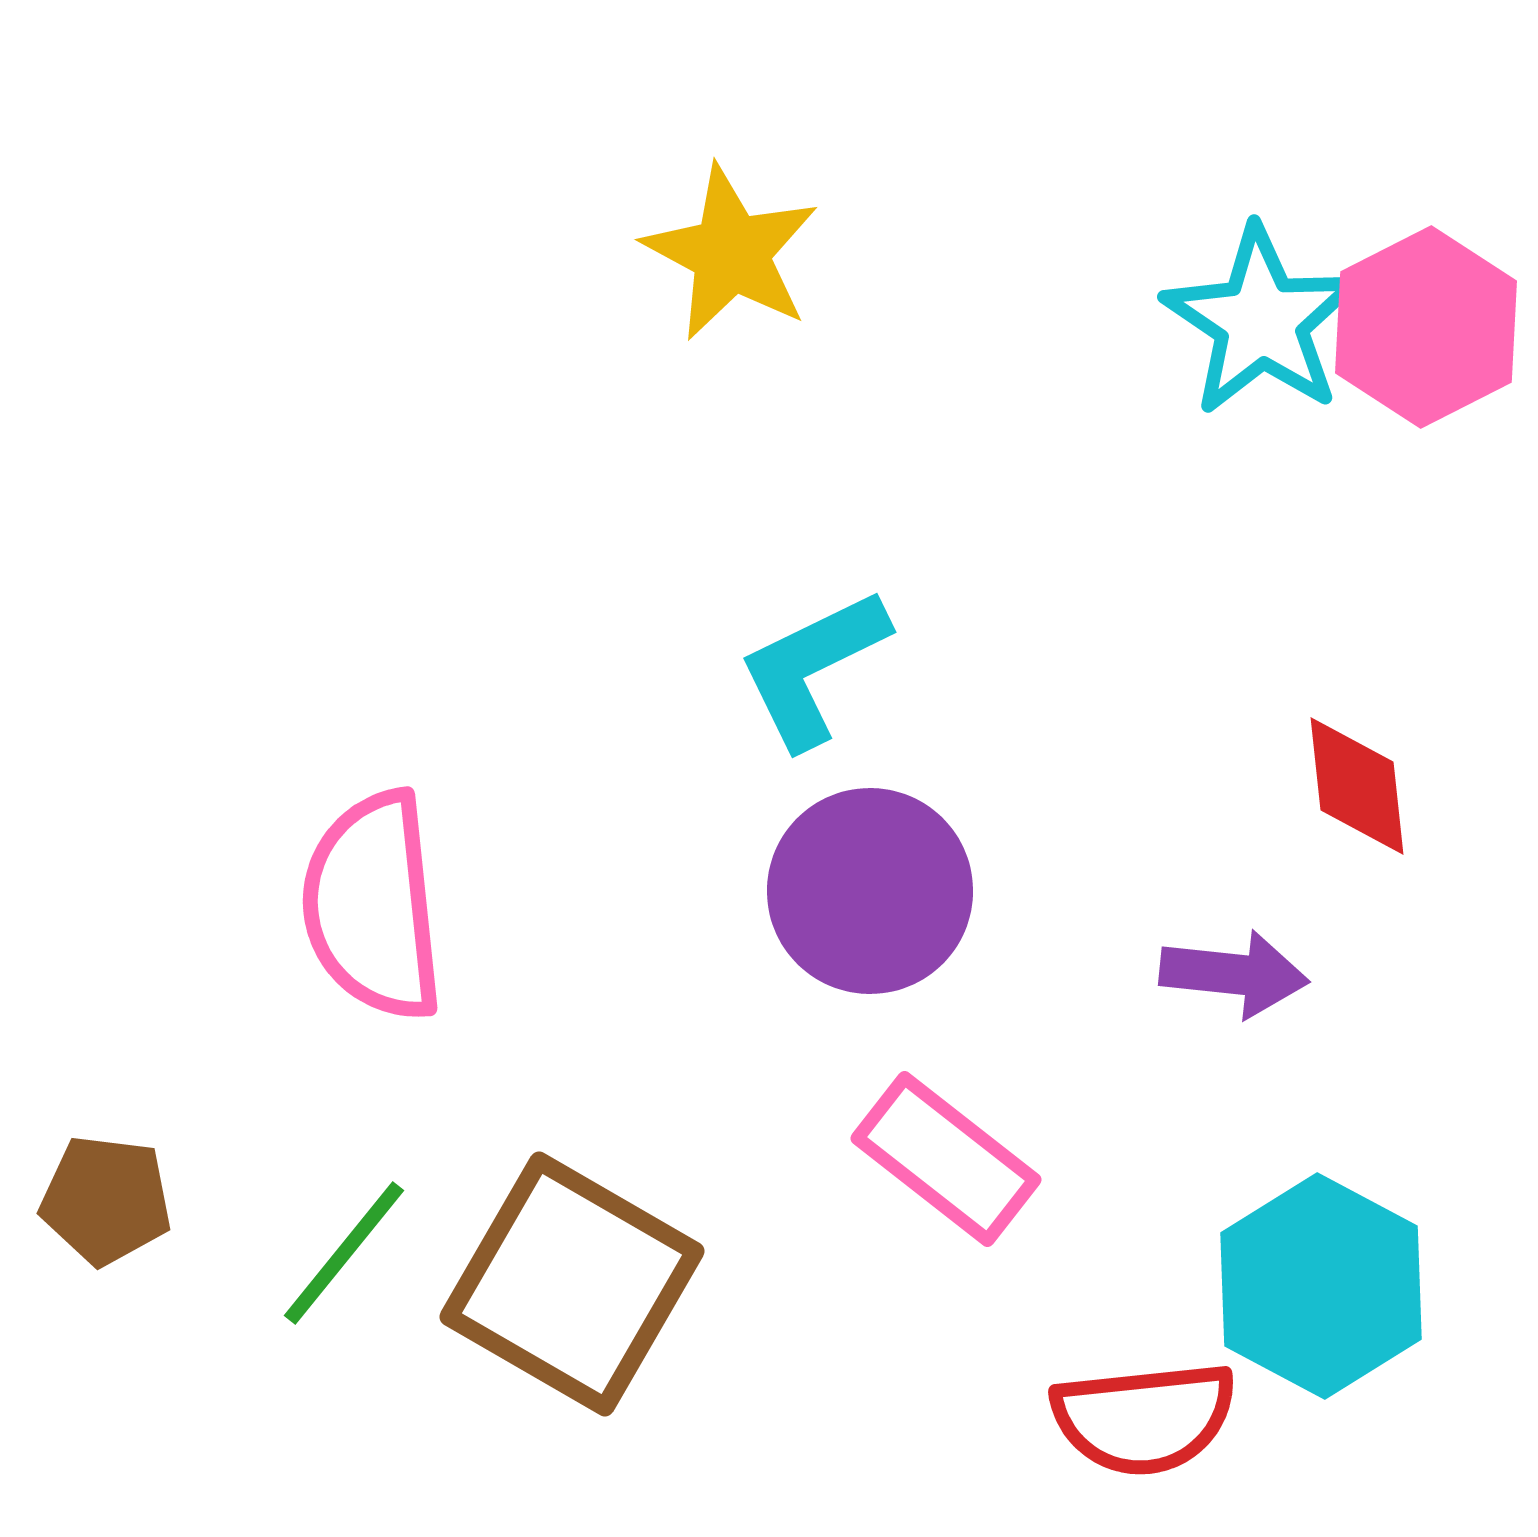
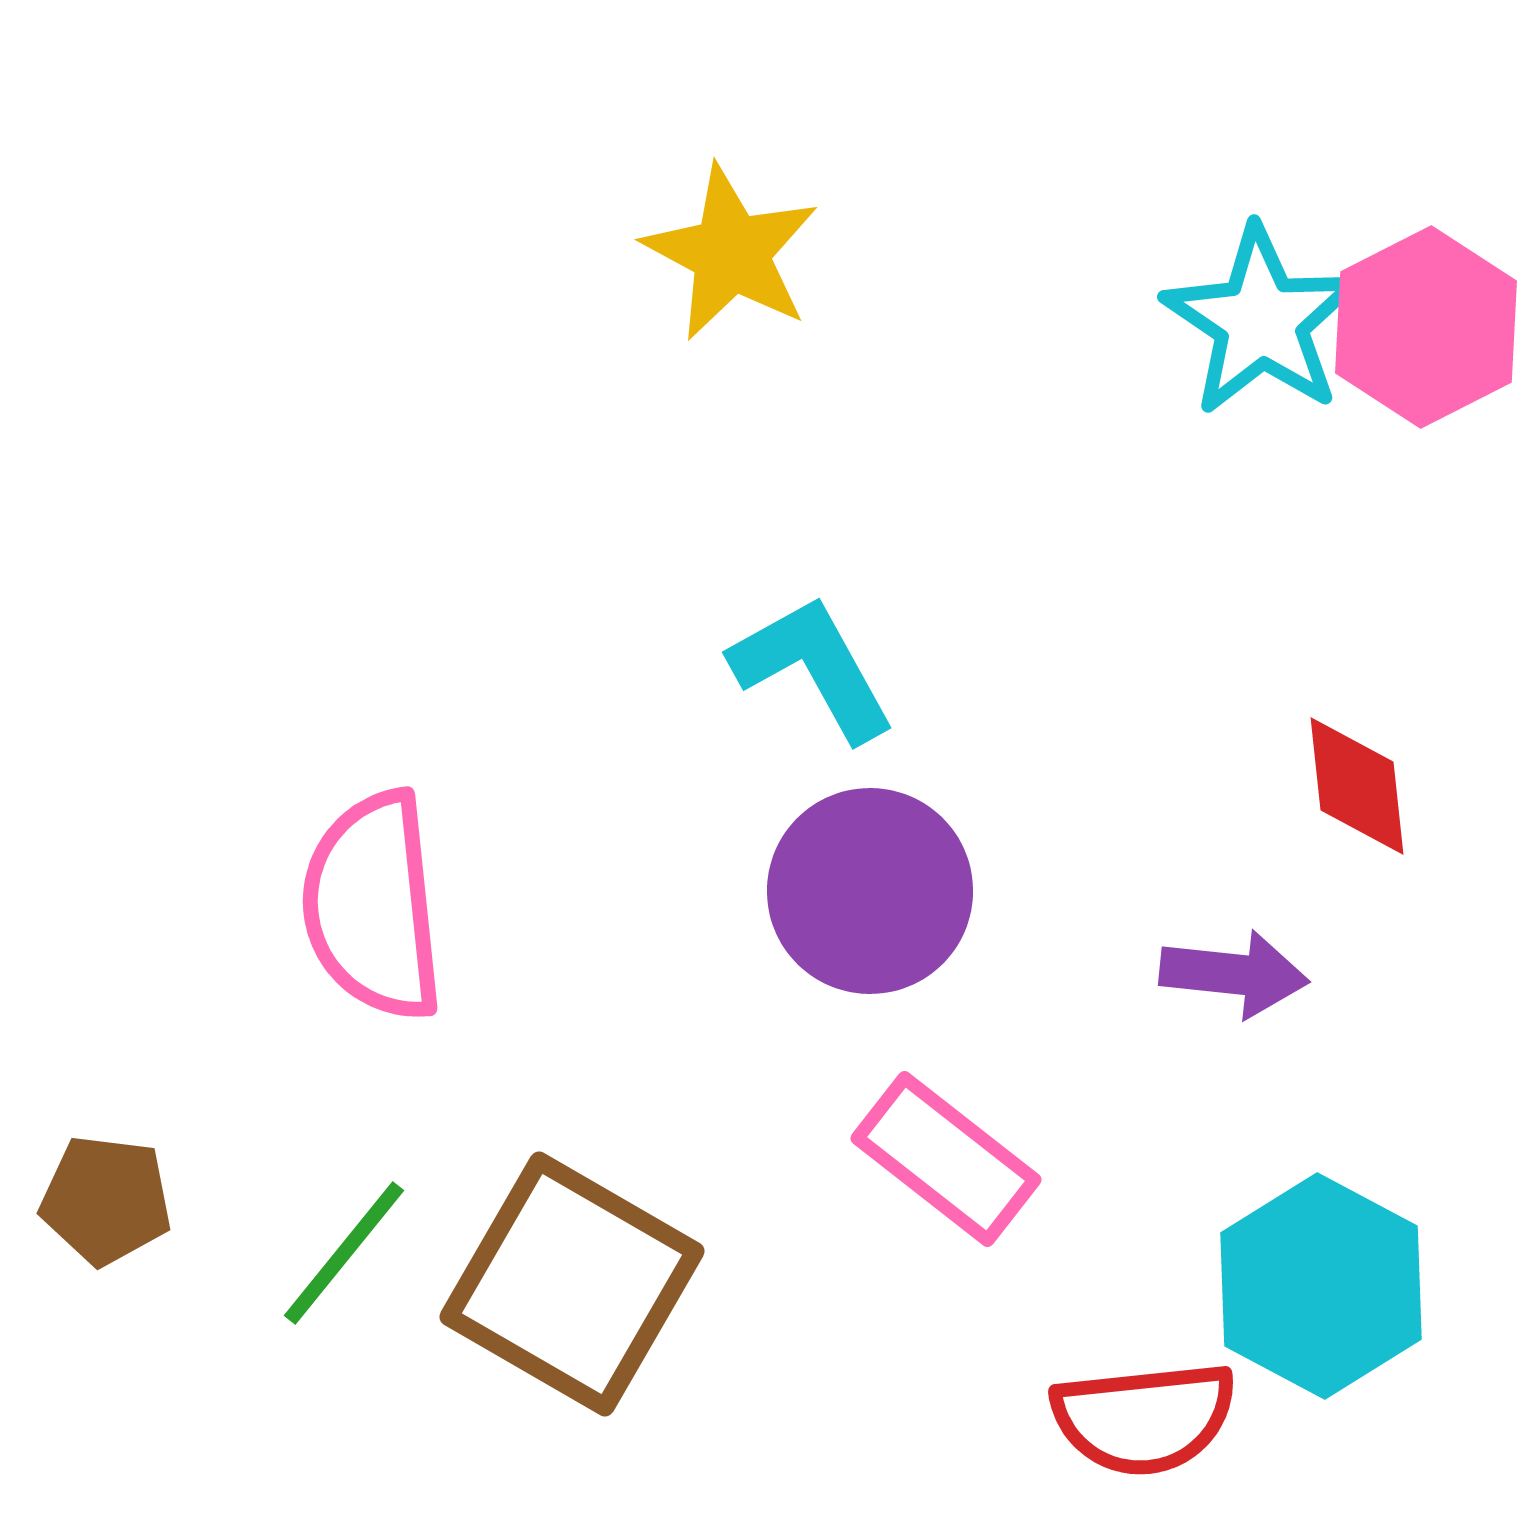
cyan L-shape: rotated 87 degrees clockwise
